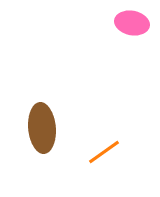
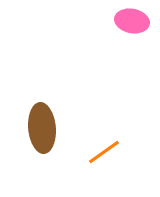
pink ellipse: moved 2 px up
